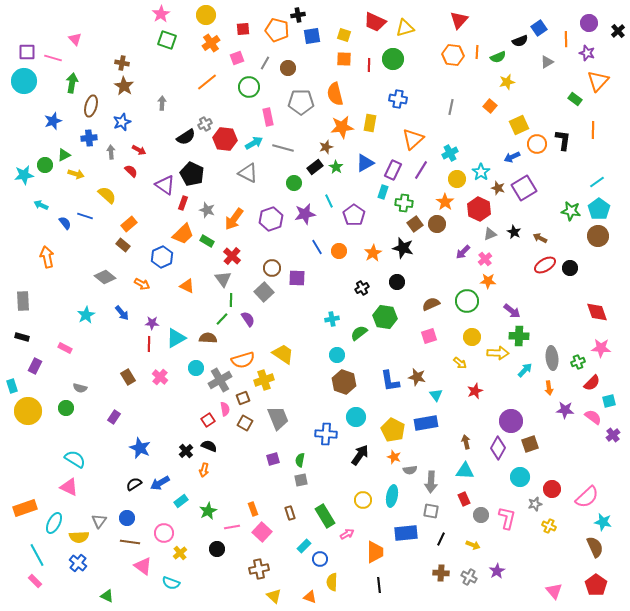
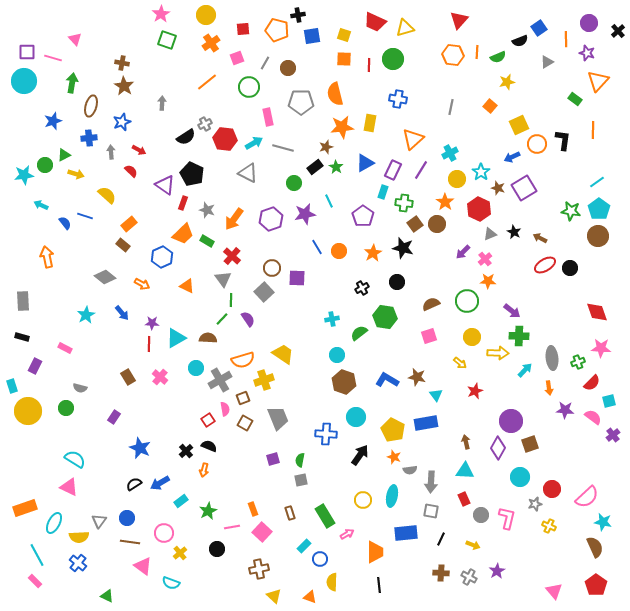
purple pentagon at (354, 215): moved 9 px right, 1 px down
blue L-shape at (390, 381): moved 3 px left, 1 px up; rotated 130 degrees clockwise
